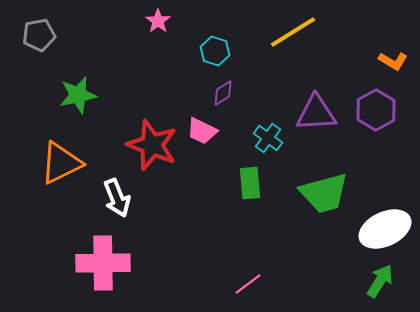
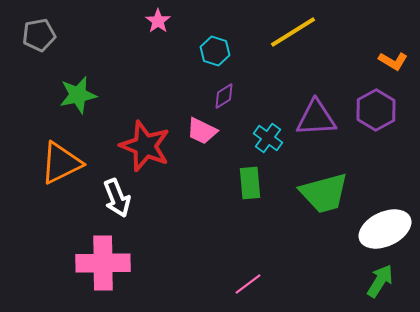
purple diamond: moved 1 px right, 3 px down
purple triangle: moved 5 px down
red star: moved 7 px left, 1 px down
